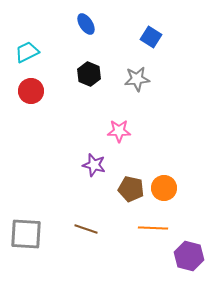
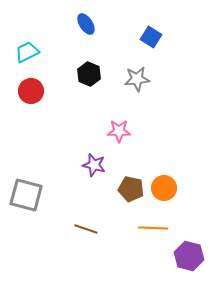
gray square: moved 39 px up; rotated 12 degrees clockwise
